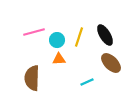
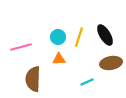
pink line: moved 13 px left, 15 px down
cyan circle: moved 1 px right, 3 px up
brown ellipse: rotated 55 degrees counterclockwise
brown semicircle: moved 1 px right, 1 px down
